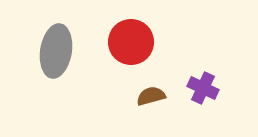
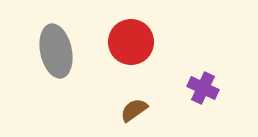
gray ellipse: rotated 21 degrees counterclockwise
brown semicircle: moved 17 px left, 14 px down; rotated 20 degrees counterclockwise
